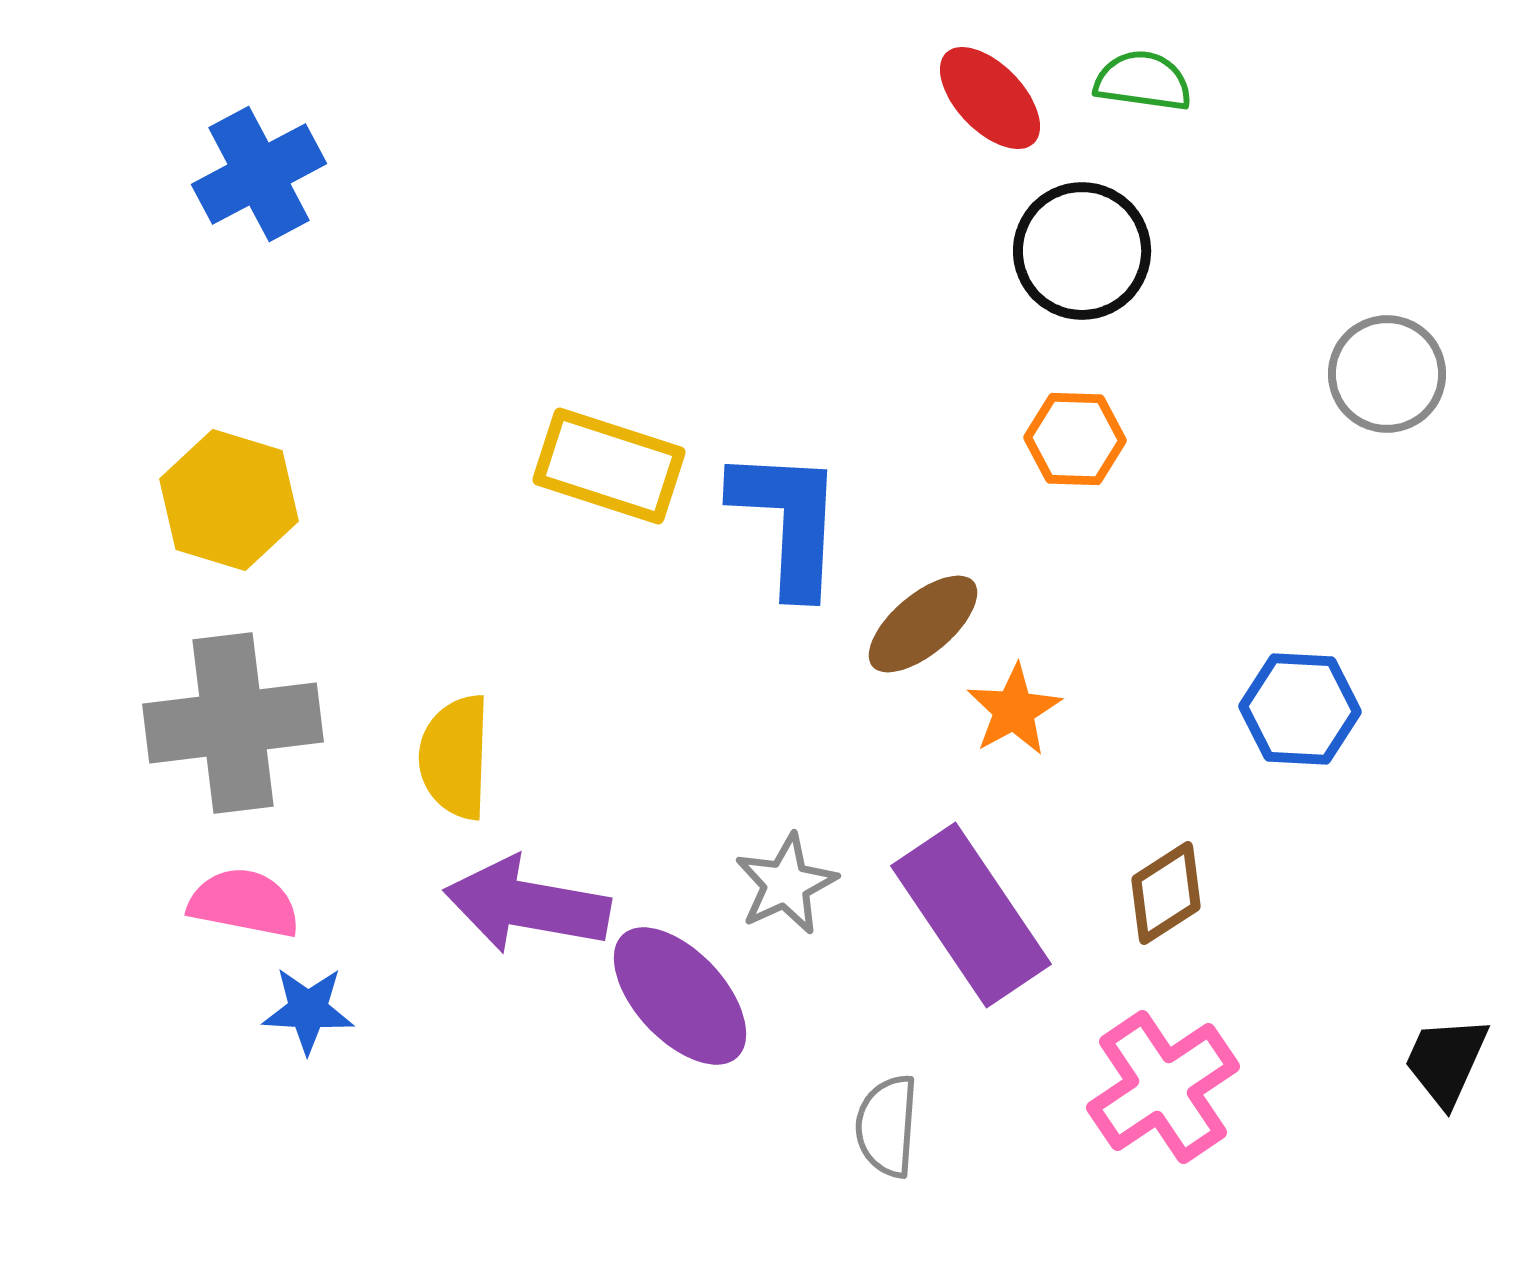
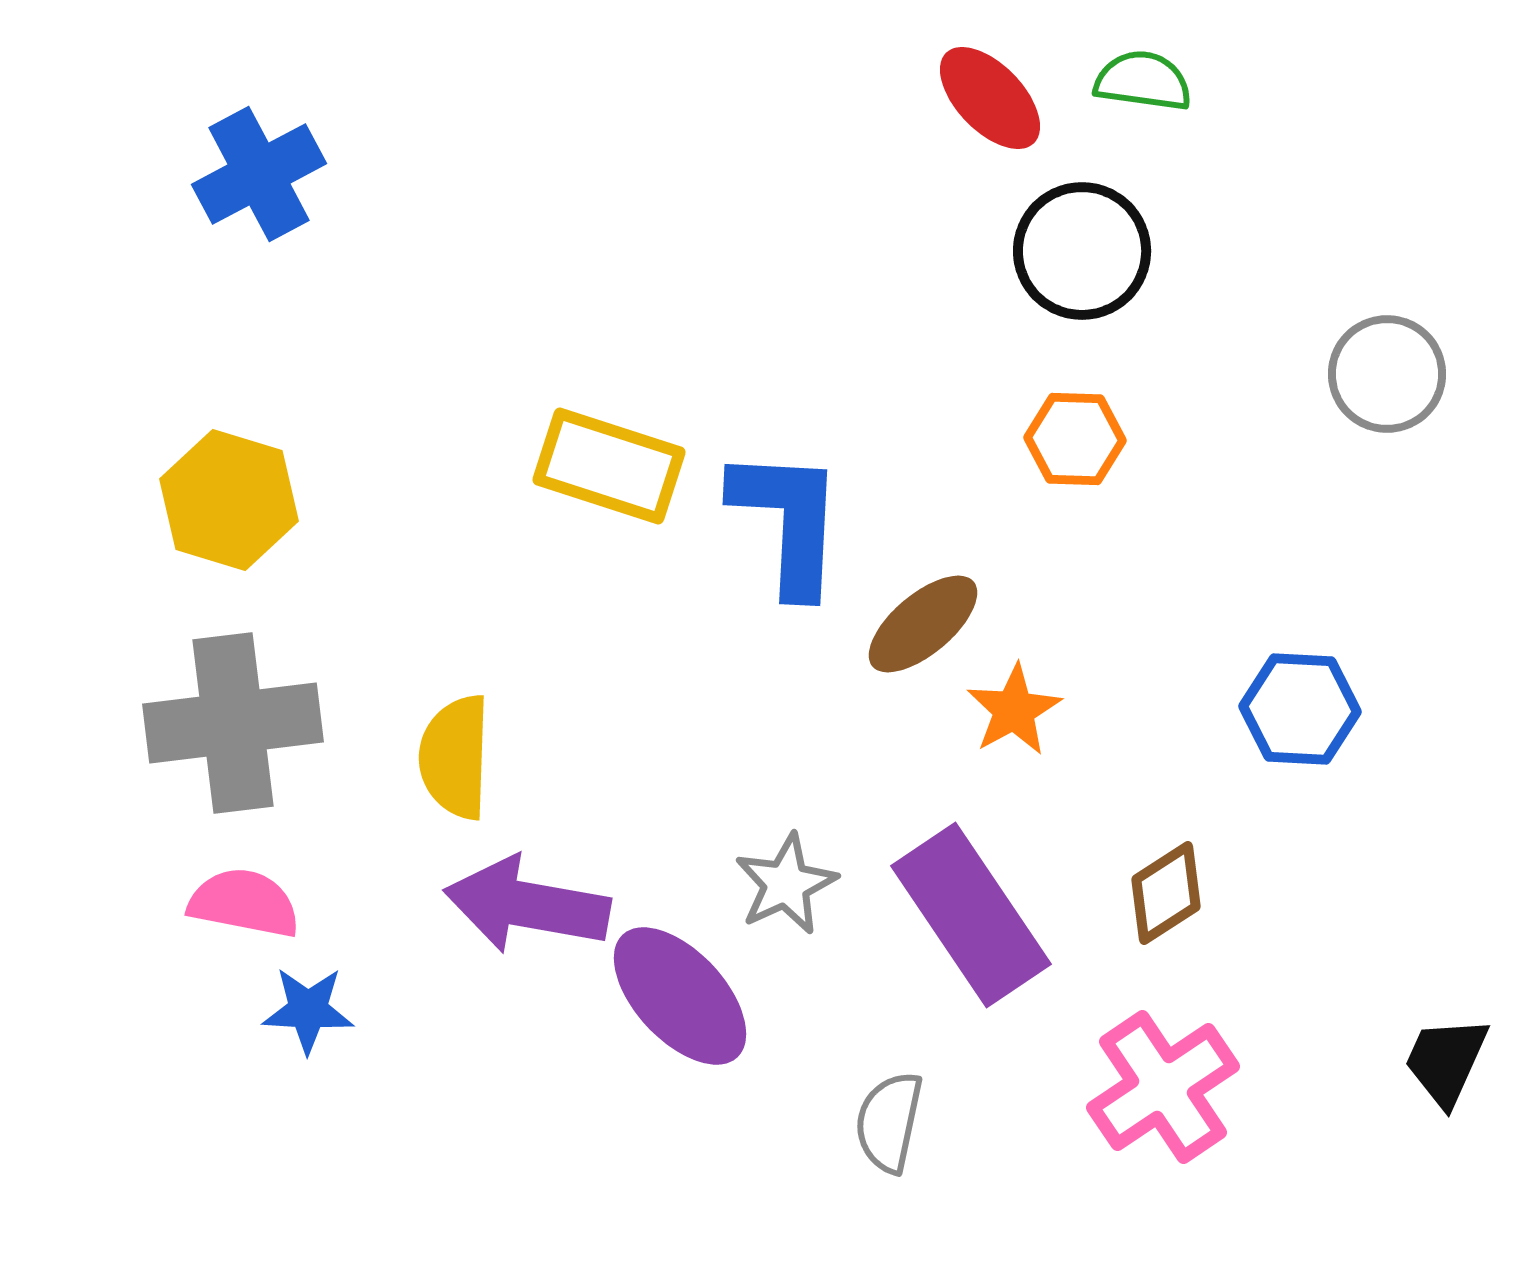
gray semicircle: moved 2 px right, 4 px up; rotated 8 degrees clockwise
